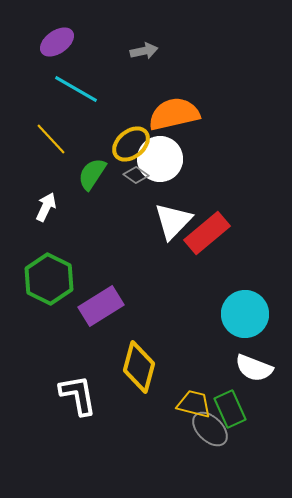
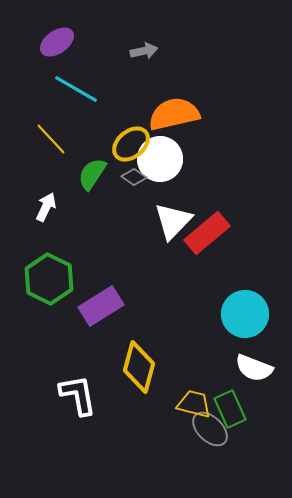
gray diamond: moved 2 px left, 2 px down
